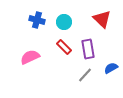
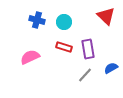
red triangle: moved 4 px right, 3 px up
red rectangle: rotated 28 degrees counterclockwise
